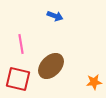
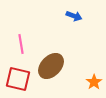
blue arrow: moved 19 px right
orange star: rotated 28 degrees counterclockwise
